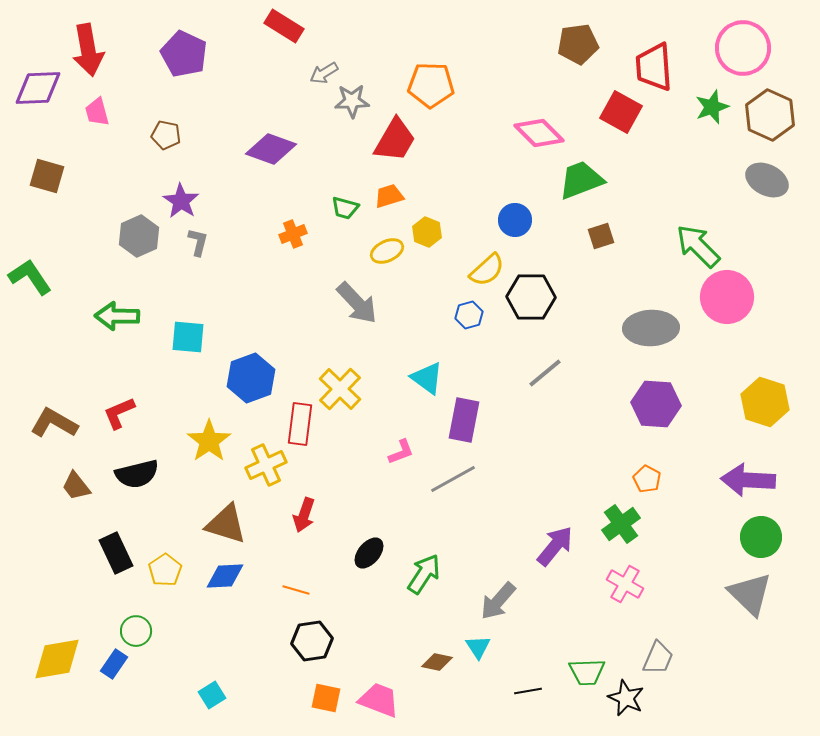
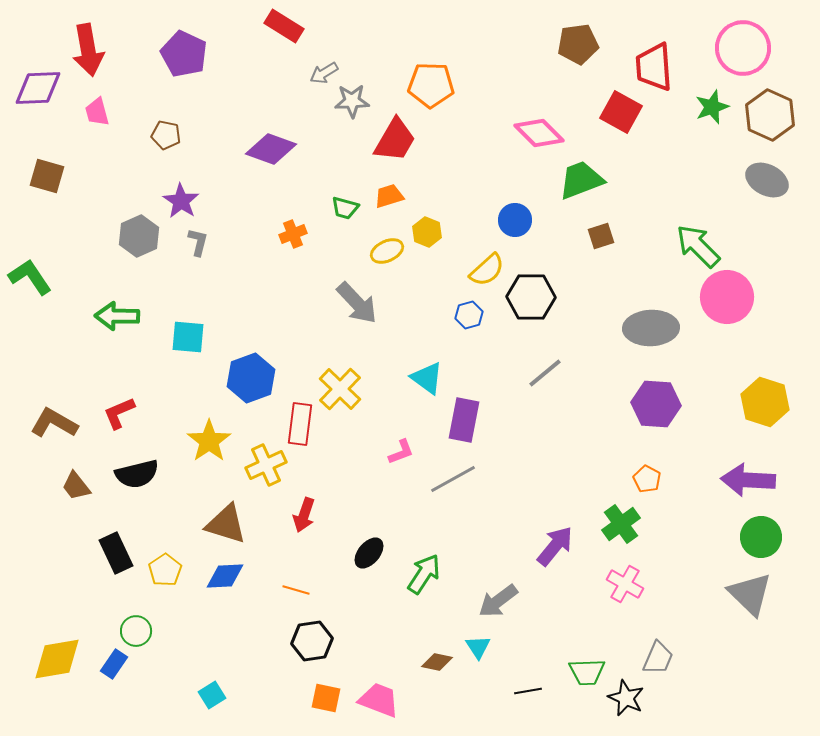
gray arrow at (498, 601): rotated 12 degrees clockwise
